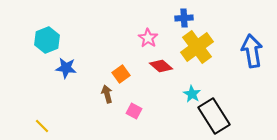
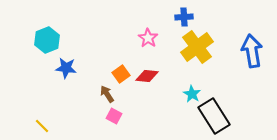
blue cross: moved 1 px up
red diamond: moved 14 px left, 10 px down; rotated 35 degrees counterclockwise
brown arrow: rotated 18 degrees counterclockwise
pink square: moved 20 px left, 5 px down
